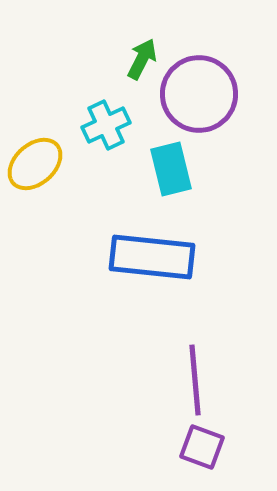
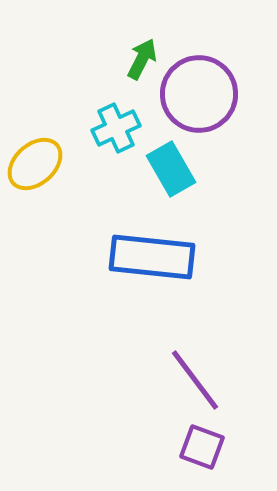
cyan cross: moved 10 px right, 3 px down
cyan rectangle: rotated 16 degrees counterclockwise
purple line: rotated 32 degrees counterclockwise
